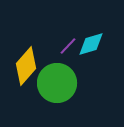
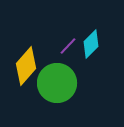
cyan diamond: rotated 28 degrees counterclockwise
